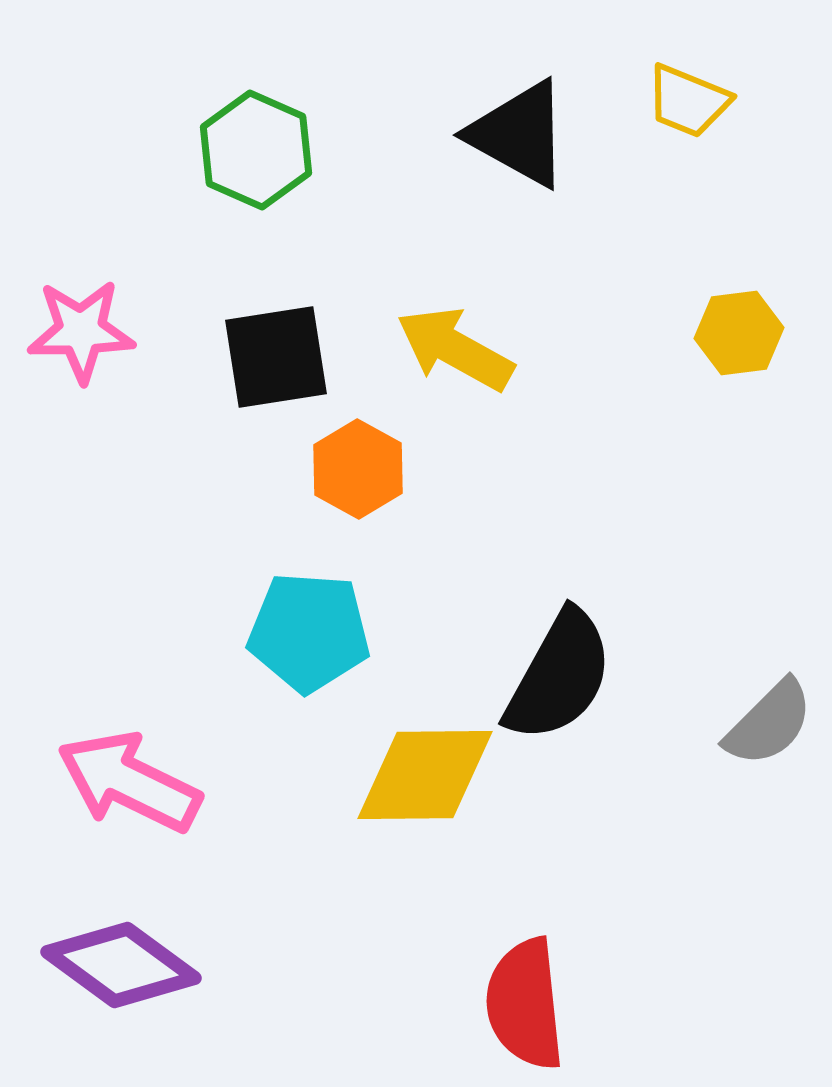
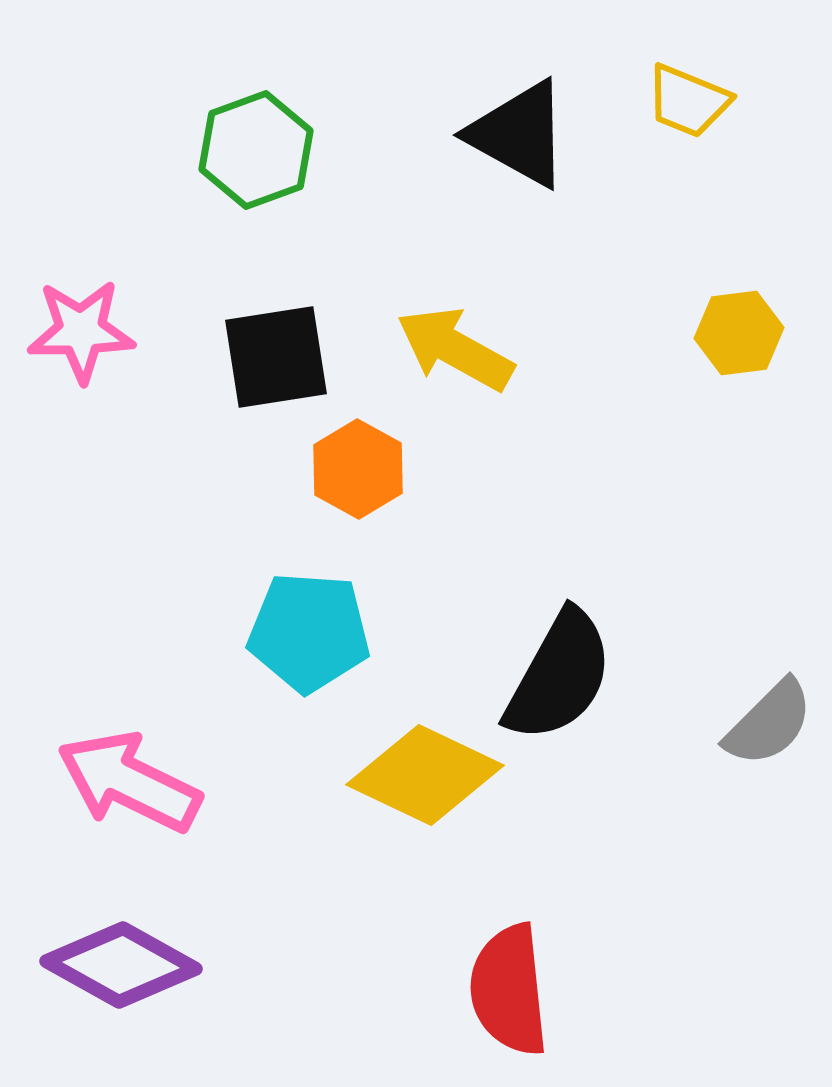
green hexagon: rotated 16 degrees clockwise
yellow diamond: rotated 26 degrees clockwise
purple diamond: rotated 7 degrees counterclockwise
red semicircle: moved 16 px left, 14 px up
